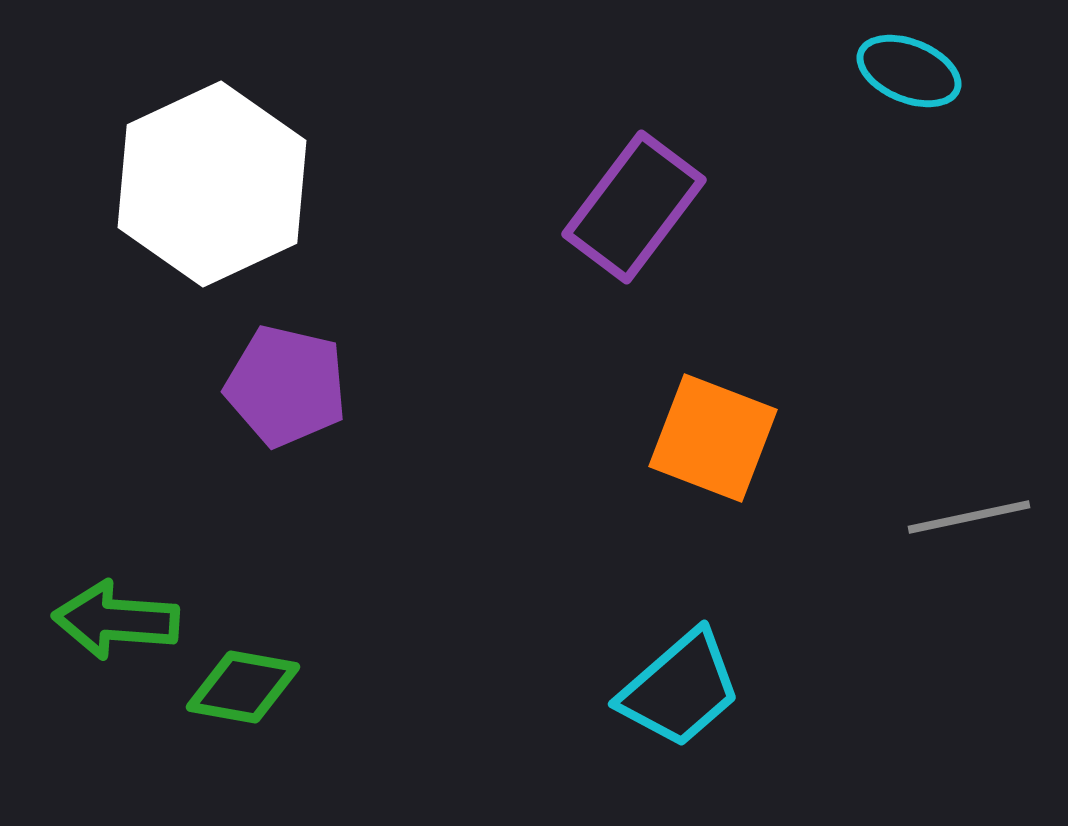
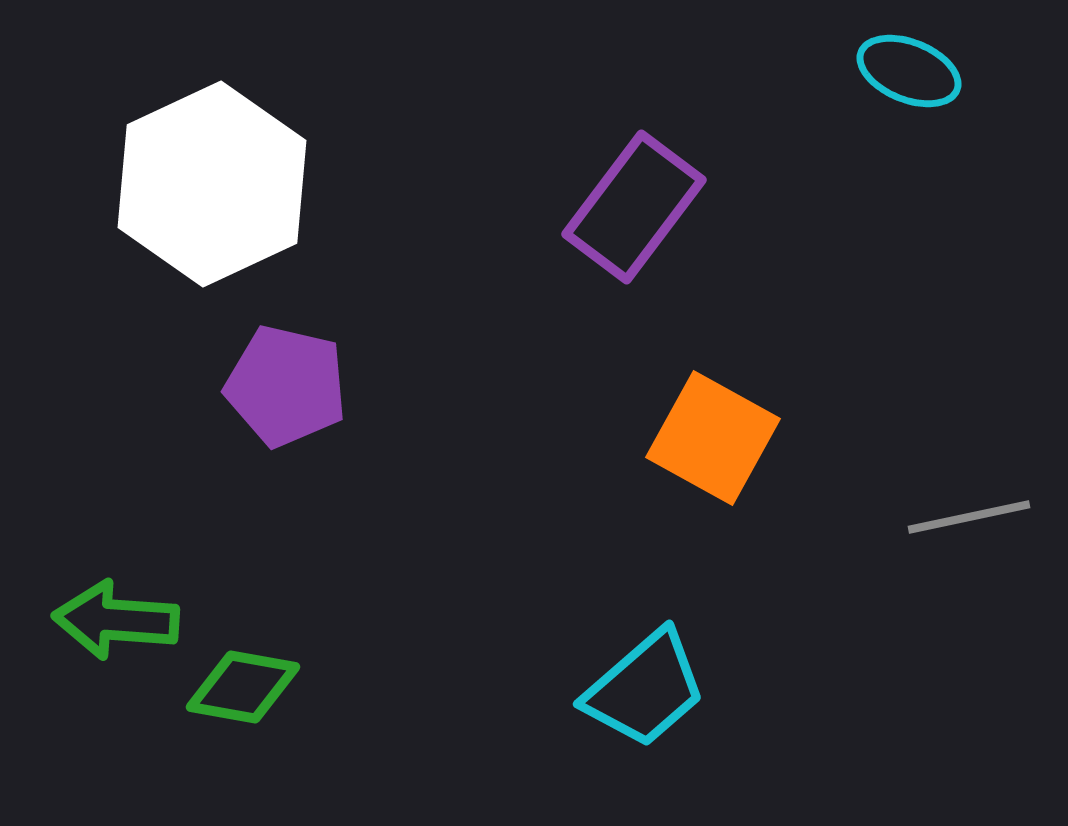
orange square: rotated 8 degrees clockwise
cyan trapezoid: moved 35 px left
